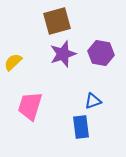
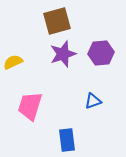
purple hexagon: rotated 15 degrees counterclockwise
yellow semicircle: rotated 18 degrees clockwise
blue rectangle: moved 14 px left, 13 px down
